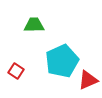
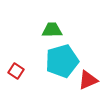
green trapezoid: moved 18 px right, 5 px down
cyan pentagon: rotated 8 degrees clockwise
